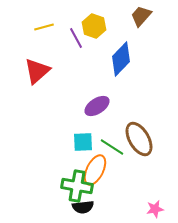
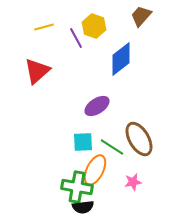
blue diamond: rotated 8 degrees clockwise
green cross: moved 1 px down
pink star: moved 22 px left, 27 px up
